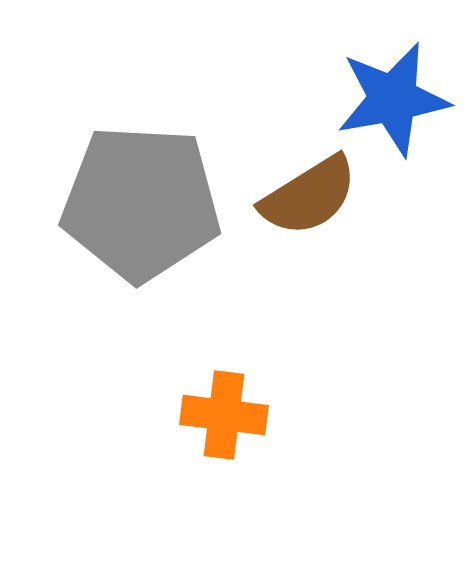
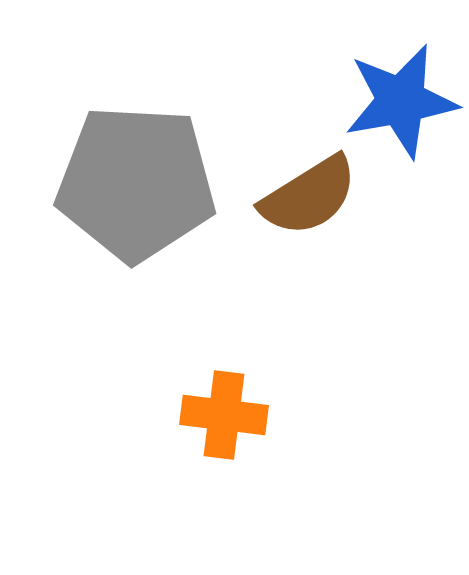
blue star: moved 8 px right, 2 px down
gray pentagon: moved 5 px left, 20 px up
